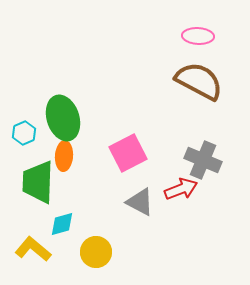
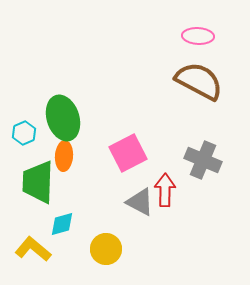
red arrow: moved 16 px left, 1 px down; rotated 68 degrees counterclockwise
yellow circle: moved 10 px right, 3 px up
